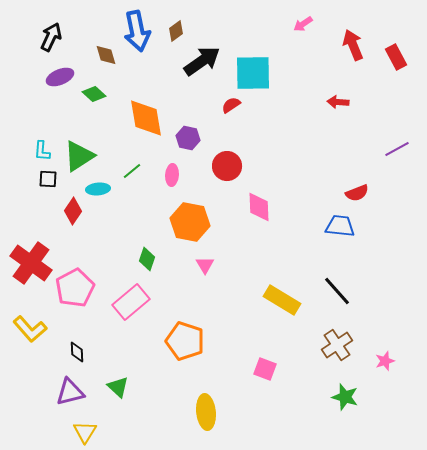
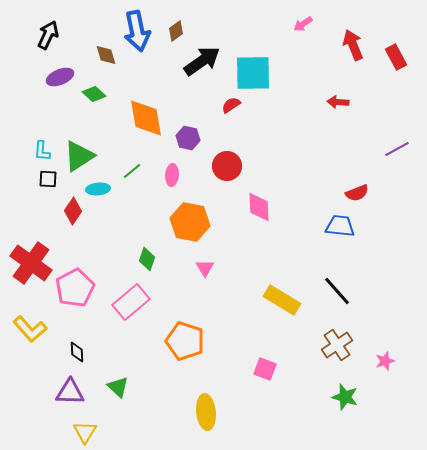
black arrow at (51, 37): moved 3 px left, 2 px up
pink triangle at (205, 265): moved 3 px down
purple triangle at (70, 392): rotated 16 degrees clockwise
